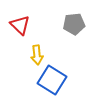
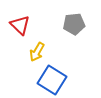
yellow arrow: moved 3 px up; rotated 36 degrees clockwise
